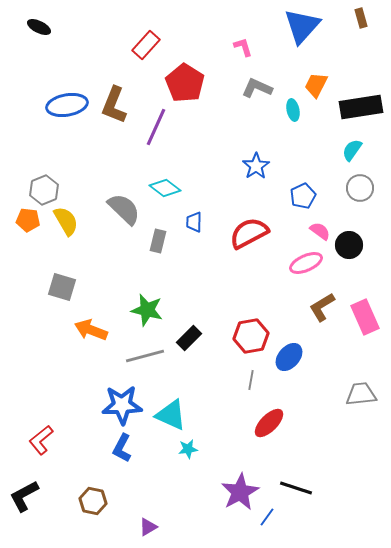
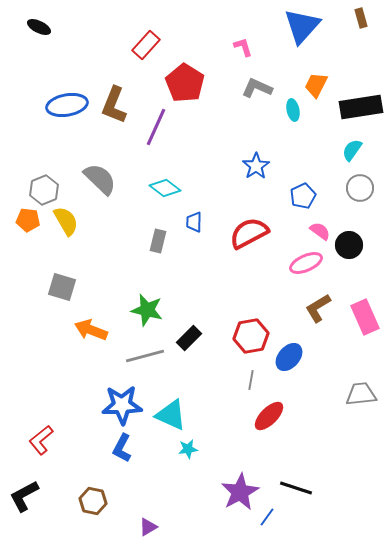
gray semicircle at (124, 209): moved 24 px left, 30 px up
brown L-shape at (322, 307): moved 4 px left, 1 px down
red ellipse at (269, 423): moved 7 px up
